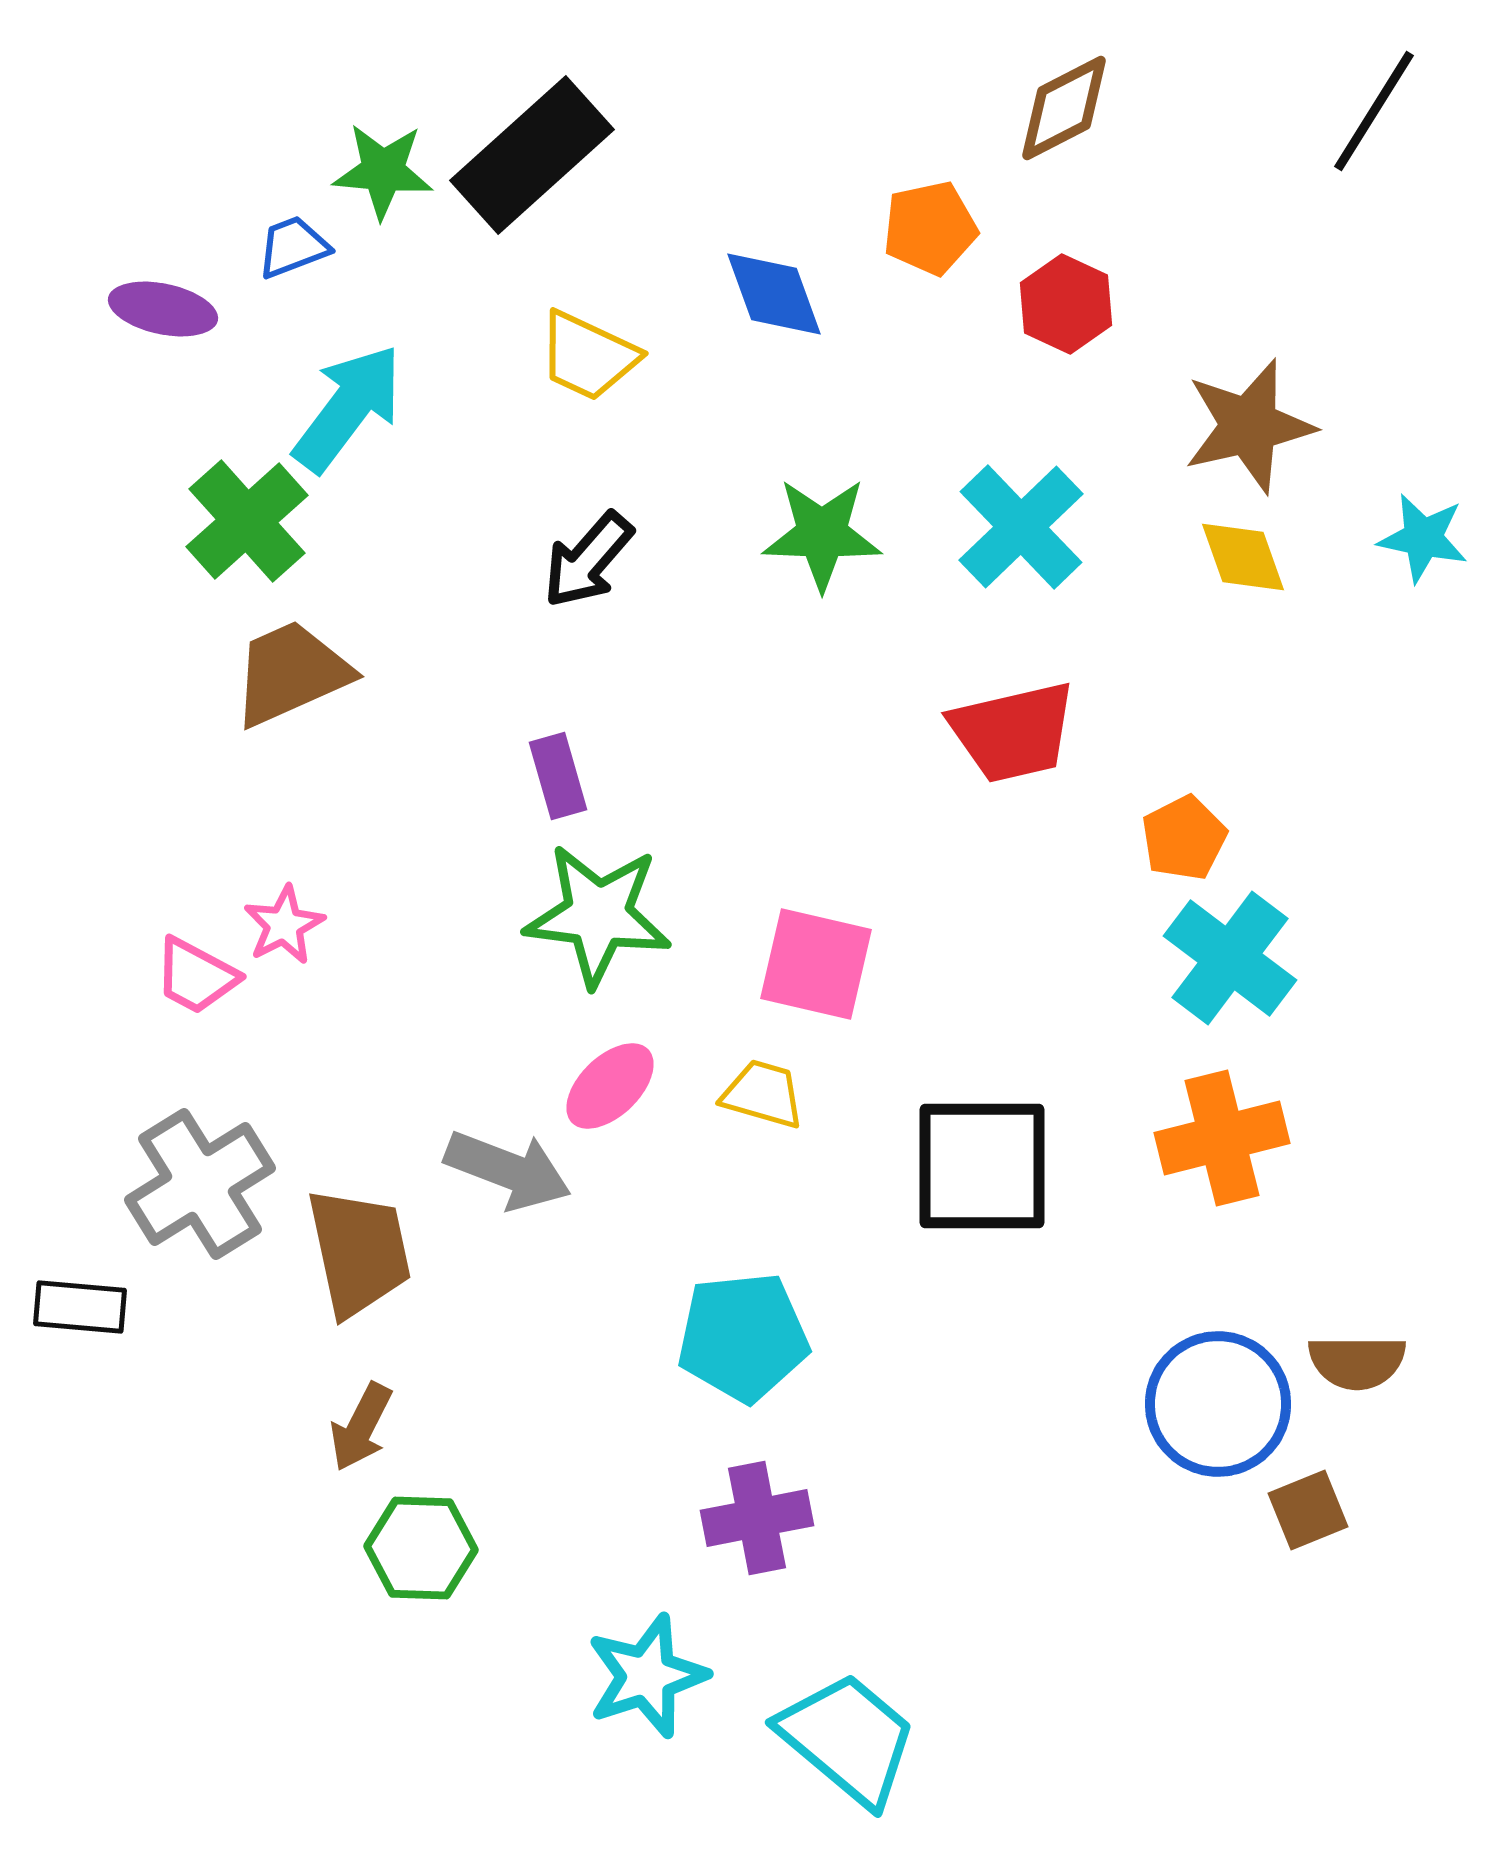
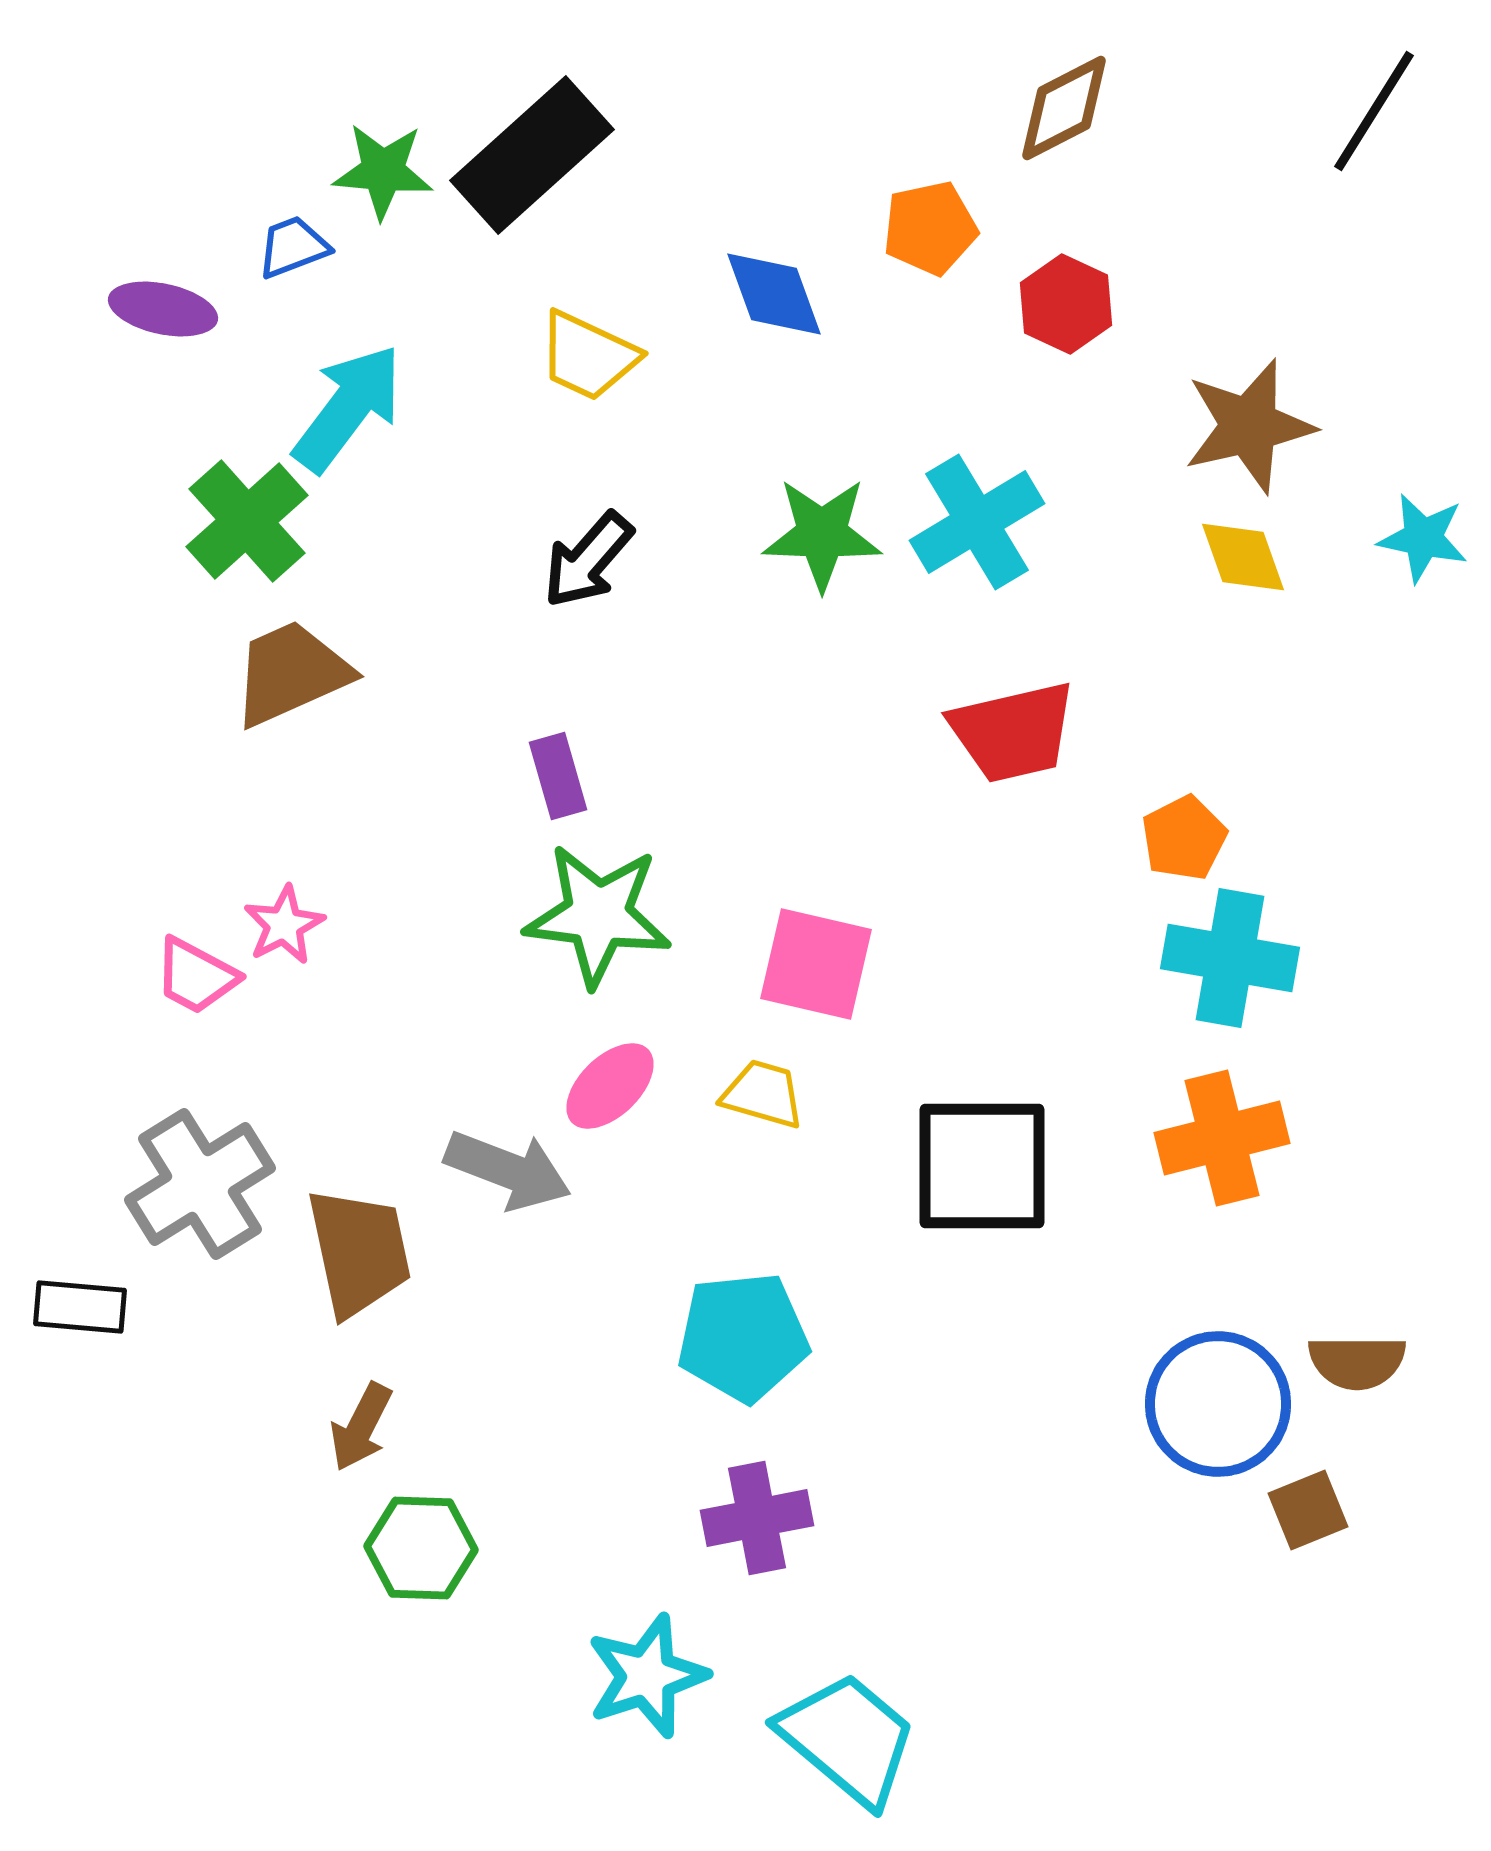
cyan cross at (1021, 527): moved 44 px left, 5 px up; rotated 13 degrees clockwise
cyan cross at (1230, 958): rotated 27 degrees counterclockwise
